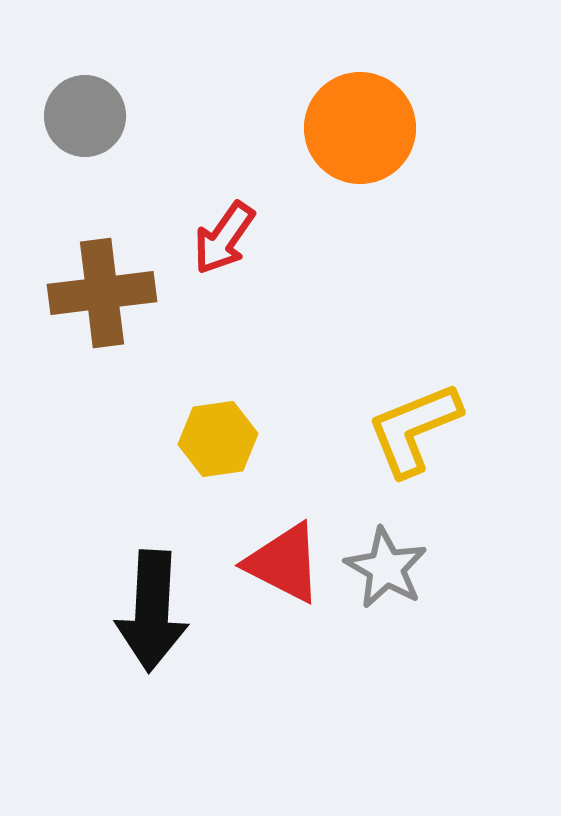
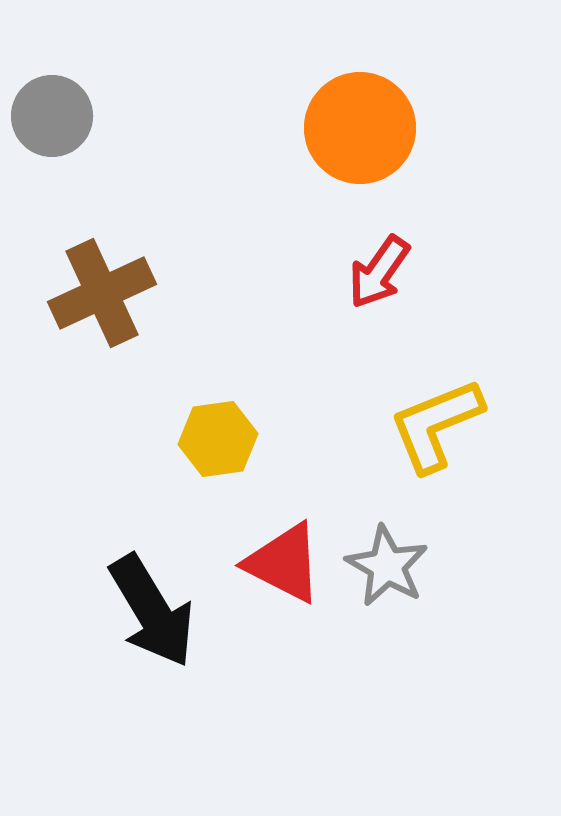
gray circle: moved 33 px left
red arrow: moved 155 px right, 34 px down
brown cross: rotated 18 degrees counterclockwise
yellow L-shape: moved 22 px right, 4 px up
gray star: moved 1 px right, 2 px up
black arrow: rotated 34 degrees counterclockwise
